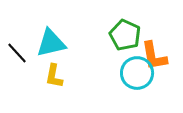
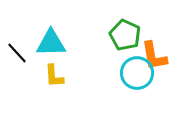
cyan triangle: rotated 12 degrees clockwise
yellow L-shape: rotated 15 degrees counterclockwise
